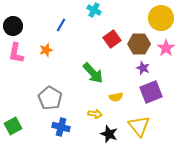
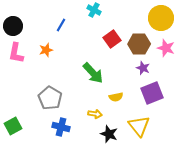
pink star: rotated 18 degrees counterclockwise
purple square: moved 1 px right, 1 px down
